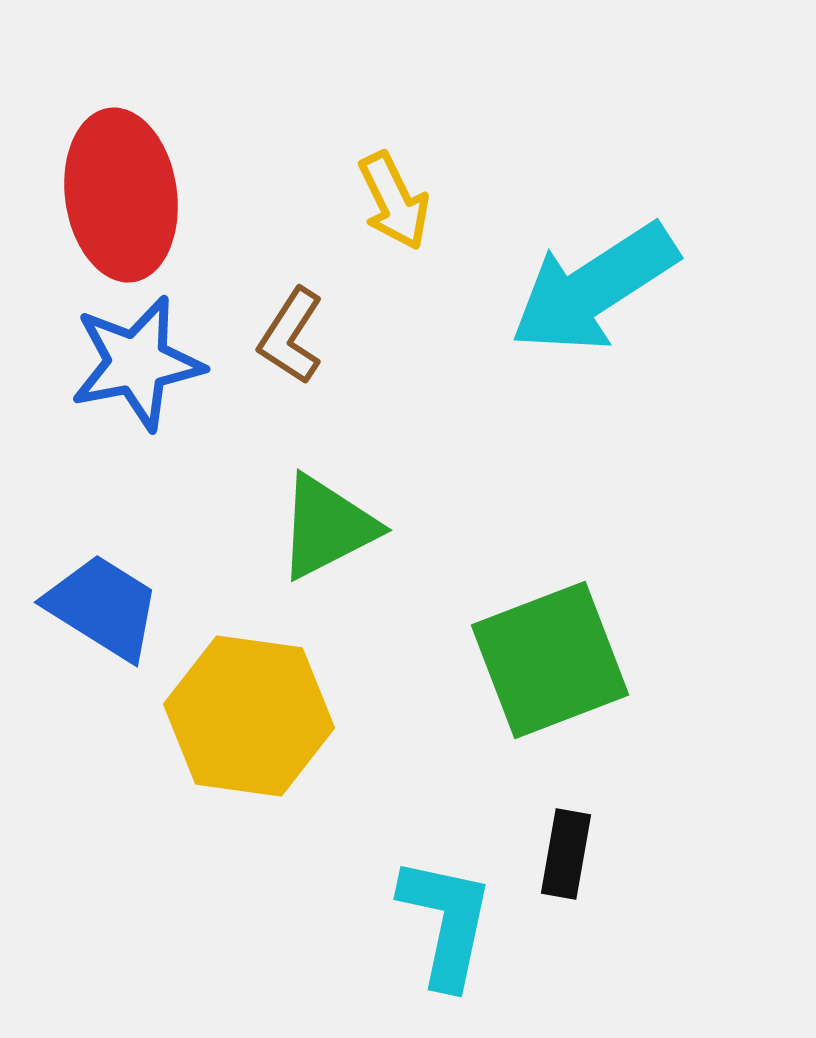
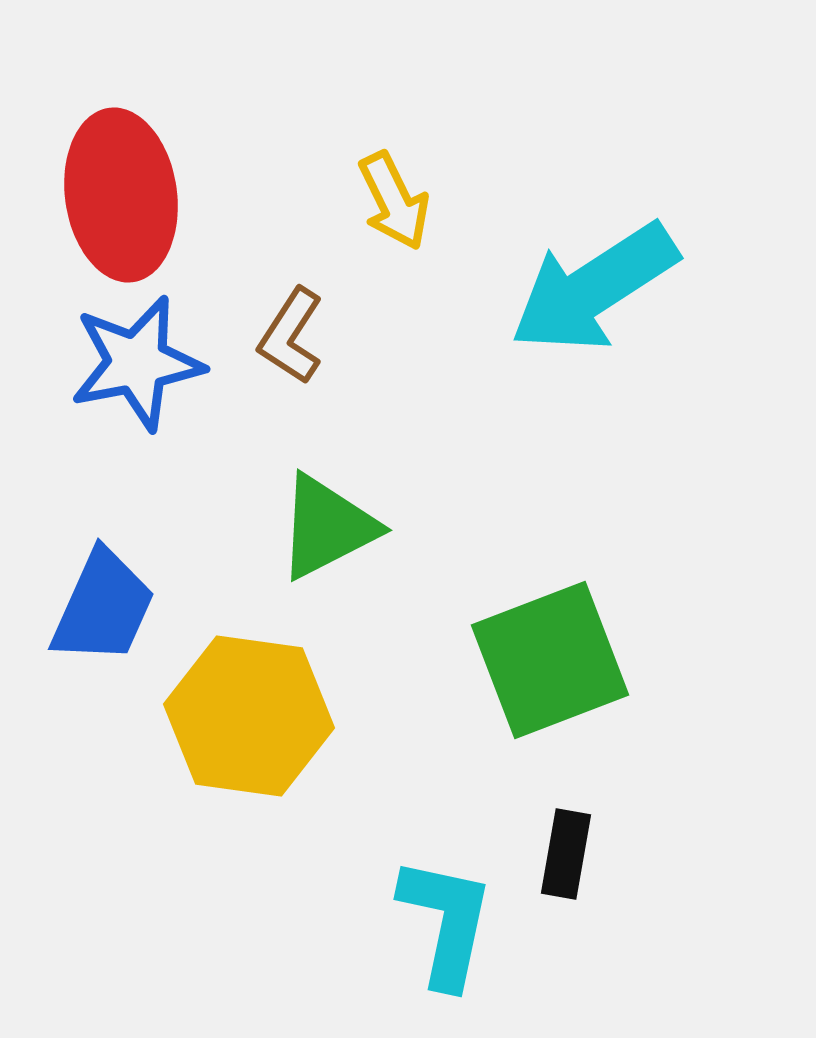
blue trapezoid: rotated 82 degrees clockwise
